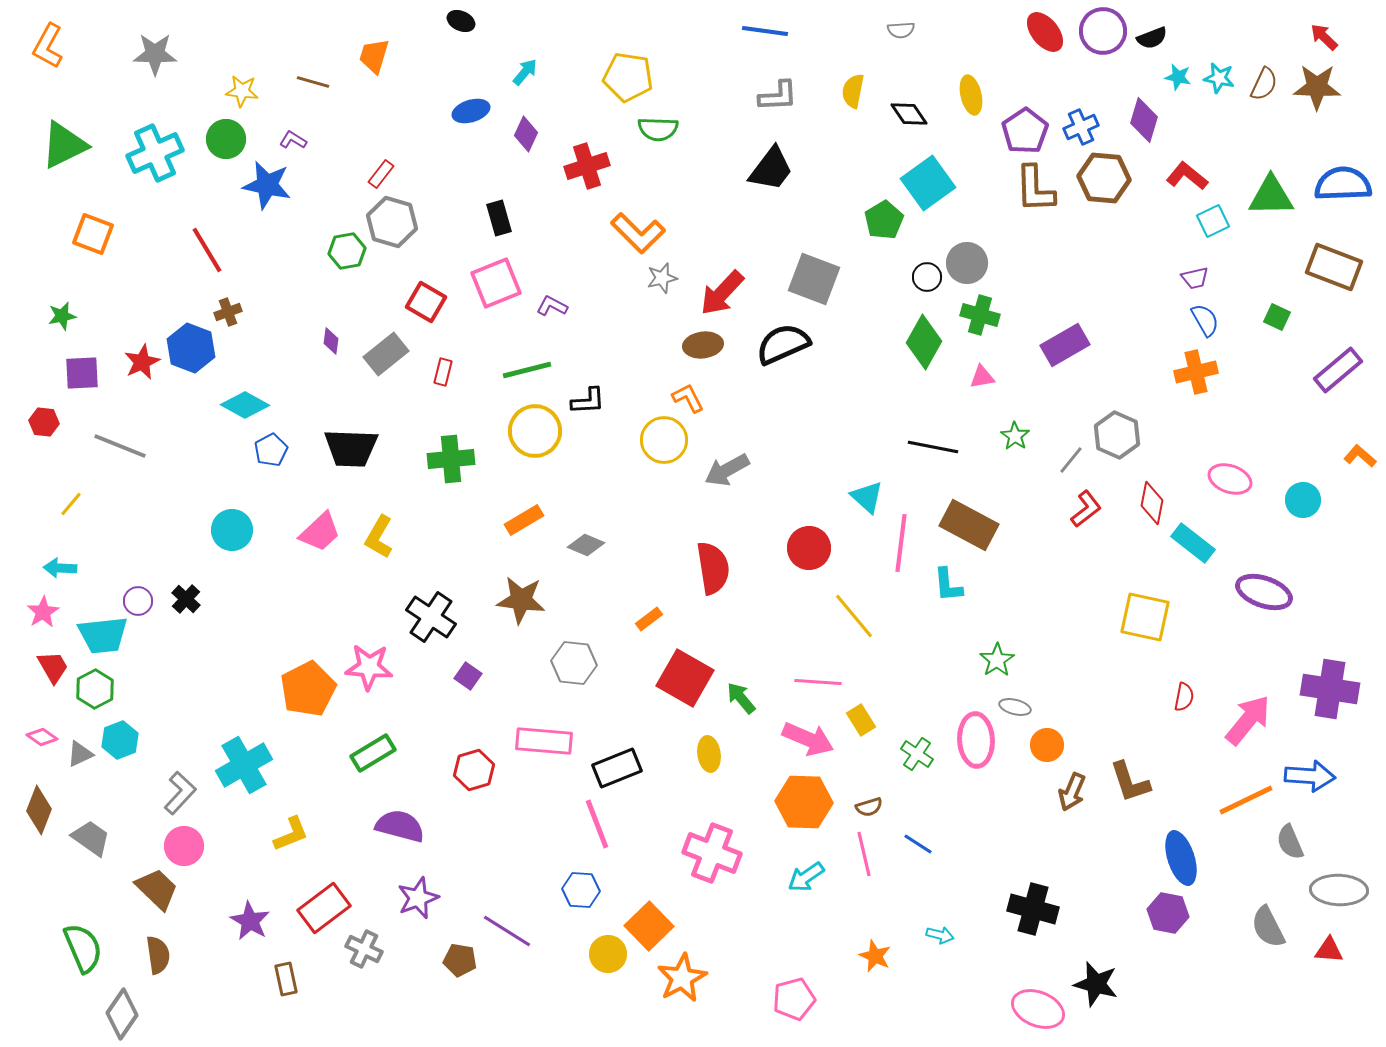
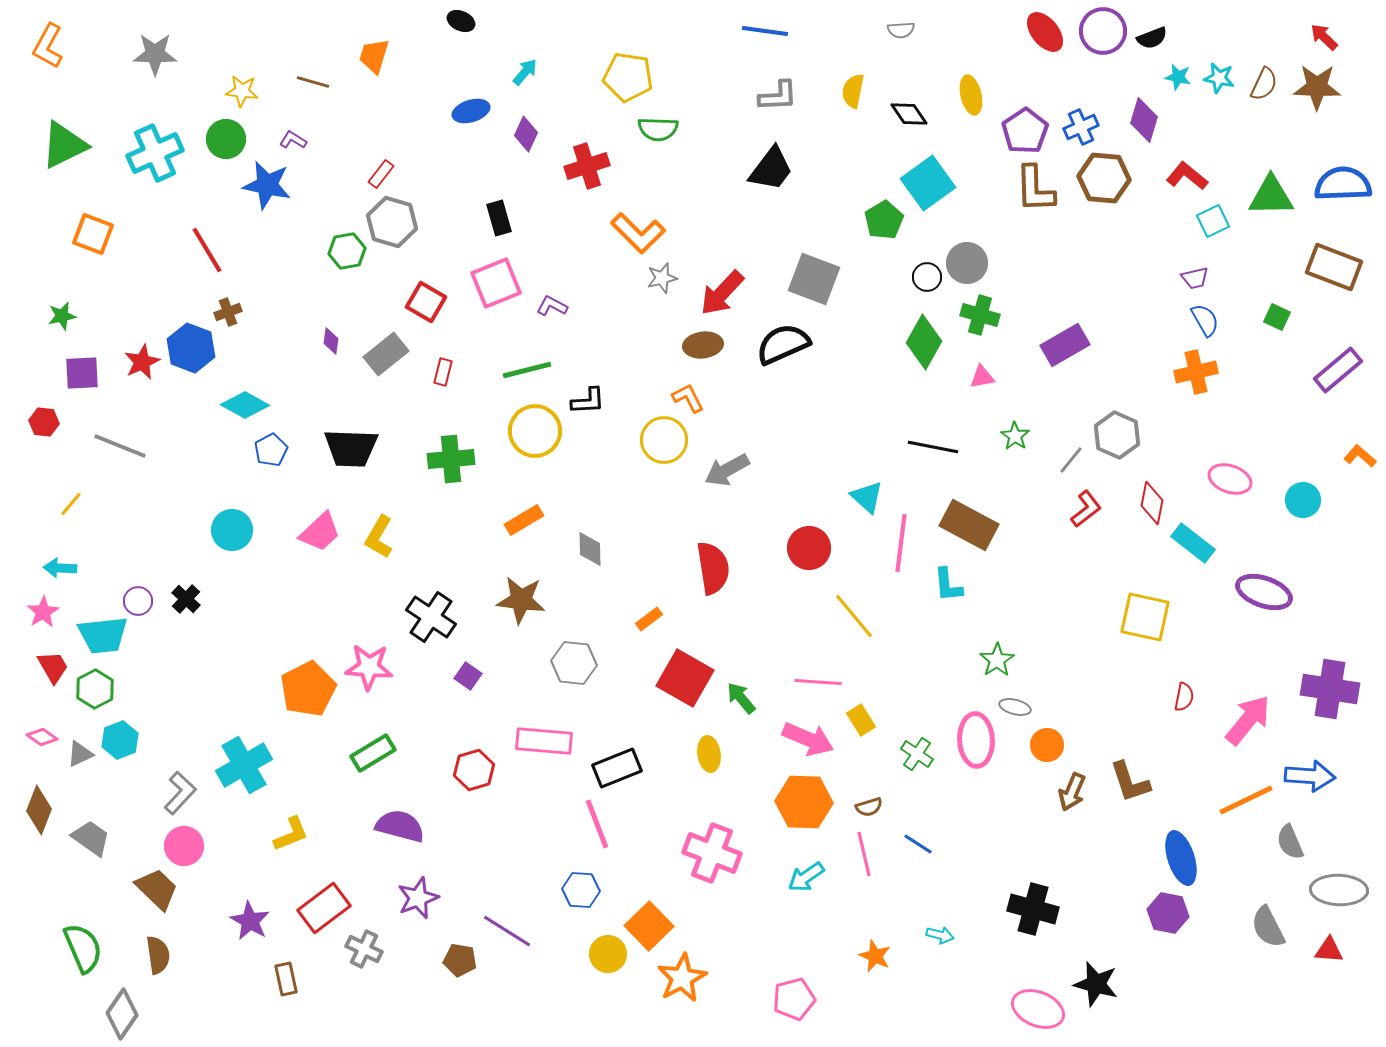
gray diamond at (586, 545): moved 4 px right, 4 px down; rotated 66 degrees clockwise
